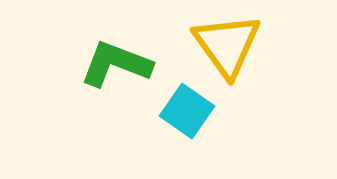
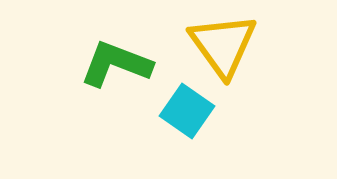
yellow triangle: moved 4 px left
